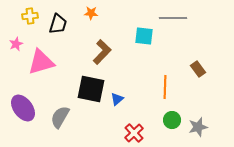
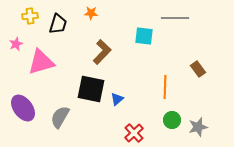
gray line: moved 2 px right
